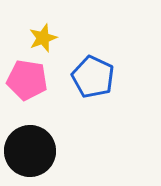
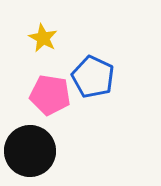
yellow star: rotated 24 degrees counterclockwise
pink pentagon: moved 23 px right, 15 px down
